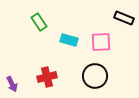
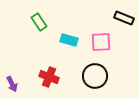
red cross: moved 2 px right; rotated 36 degrees clockwise
